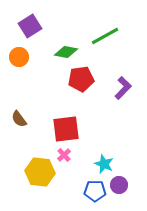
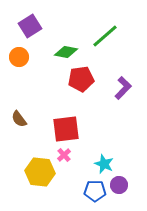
green line: rotated 12 degrees counterclockwise
